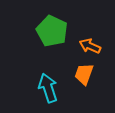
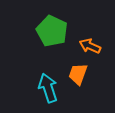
orange trapezoid: moved 6 px left
